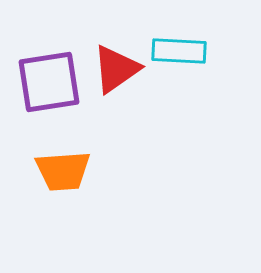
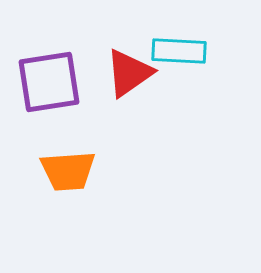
red triangle: moved 13 px right, 4 px down
orange trapezoid: moved 5 px right
